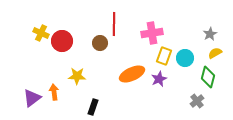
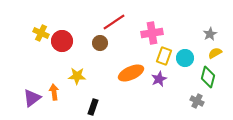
red line: moved 2 px up; rotated 55 degrees clockwise
orange ellipse: moved 1 px left, 1 px up
gray cross: rotated 24 degrees counterclockwise
